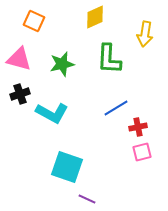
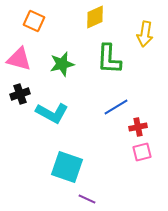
blue line: moved 1 px up
